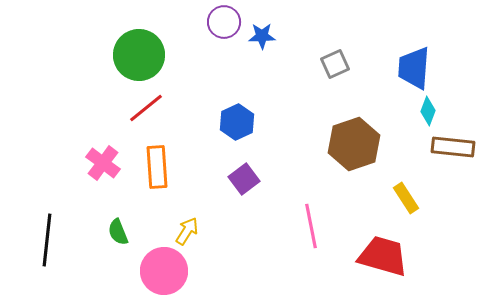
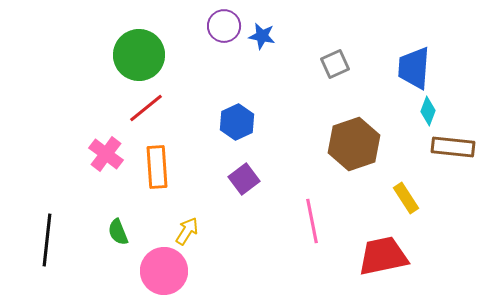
purple circle: moved 4 px down
blue star: rotated 12 degrees clockwise
pink cross: moved 3 px right, 9 px up
pink line: moved 1 px right, 5 px up
red trapezoid: rotated 28 degrees counterclockwise
